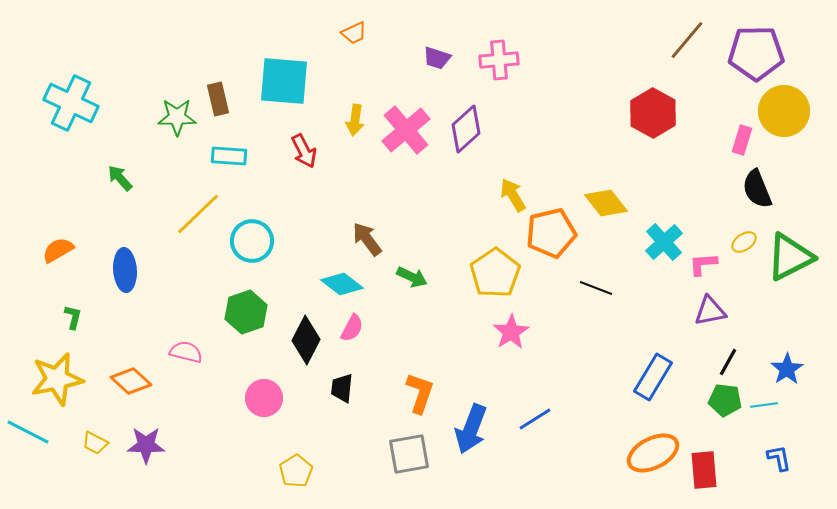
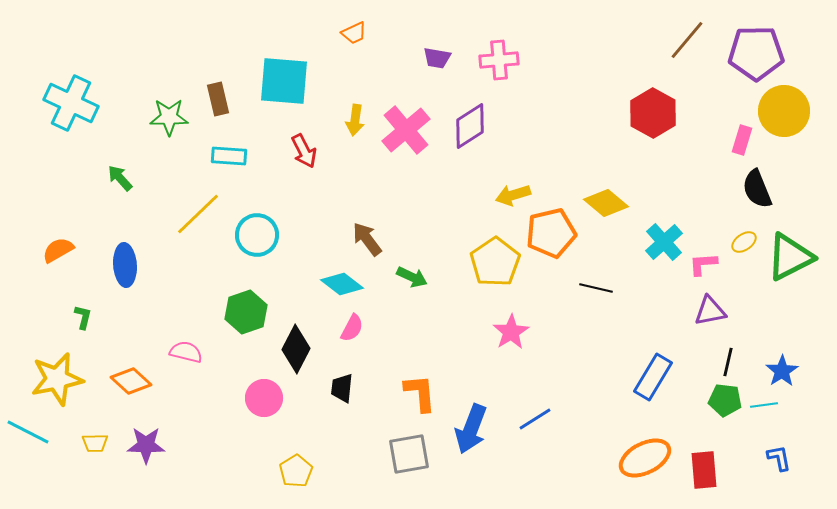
purple trapezoid at (437, 58): rotated 8 degrees counterclockwise
green star at (177, 117): moved 8 px left
purple diamond at (466, 129): moved 4 px right, 3 px up; rotated 9 degrees clockwise
yellow arrow at (513, 195): rotated 76 degrees counterclockwise
yellow diamond at (606, 203): rotated 12 degrees counterclockwise
cyan circle at (252, 241): moved 5 px right, 6 px up
blue ellipse at (125, 270): moved 5 px up
yellow pentagon at (495, 273): moved 11 px up
black line at (596, 288): rotated 8 degrees counterclockwise
green L-shape at (73, 317): moved 10 px right
black diamond at (306, 340): moved 10 px left, 9 px down
black line at (728, 362): rotated 16 degrees counterclockwise
blue star at (787, 369): moved 5 px left, 2 px down
orange L-shape at (420, 393): rotated 24 degrees counterclockwise
yellow trapezoid at (95, 443): rotated 28 degrees counterclockwise
orange ellipse at (653, 453): moved 8 px left, 5 px down
